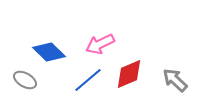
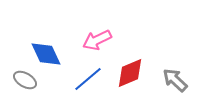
pink arrow: moved 3 px left, 4 px up
blue diamond: moved 3 px left, 2 px down; rotated 20 degrees clockwise
red diamond: moved 1 px right, 1 px up
blue line: moved 1 px up
